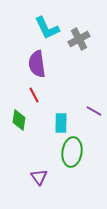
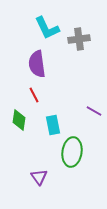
gray cross: rotated 20 degrees clockwise
cyan rectangle: moved 8 px left, 2 px down; rotated 12 degrees counterclockwise
